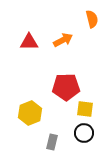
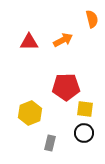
gray rectangle: moved 2 px left, 1 px down
